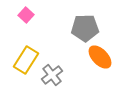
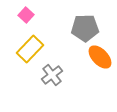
yellow rectangle: moved 4 px right, 11 px up; rotated 12 degrees clockwise
